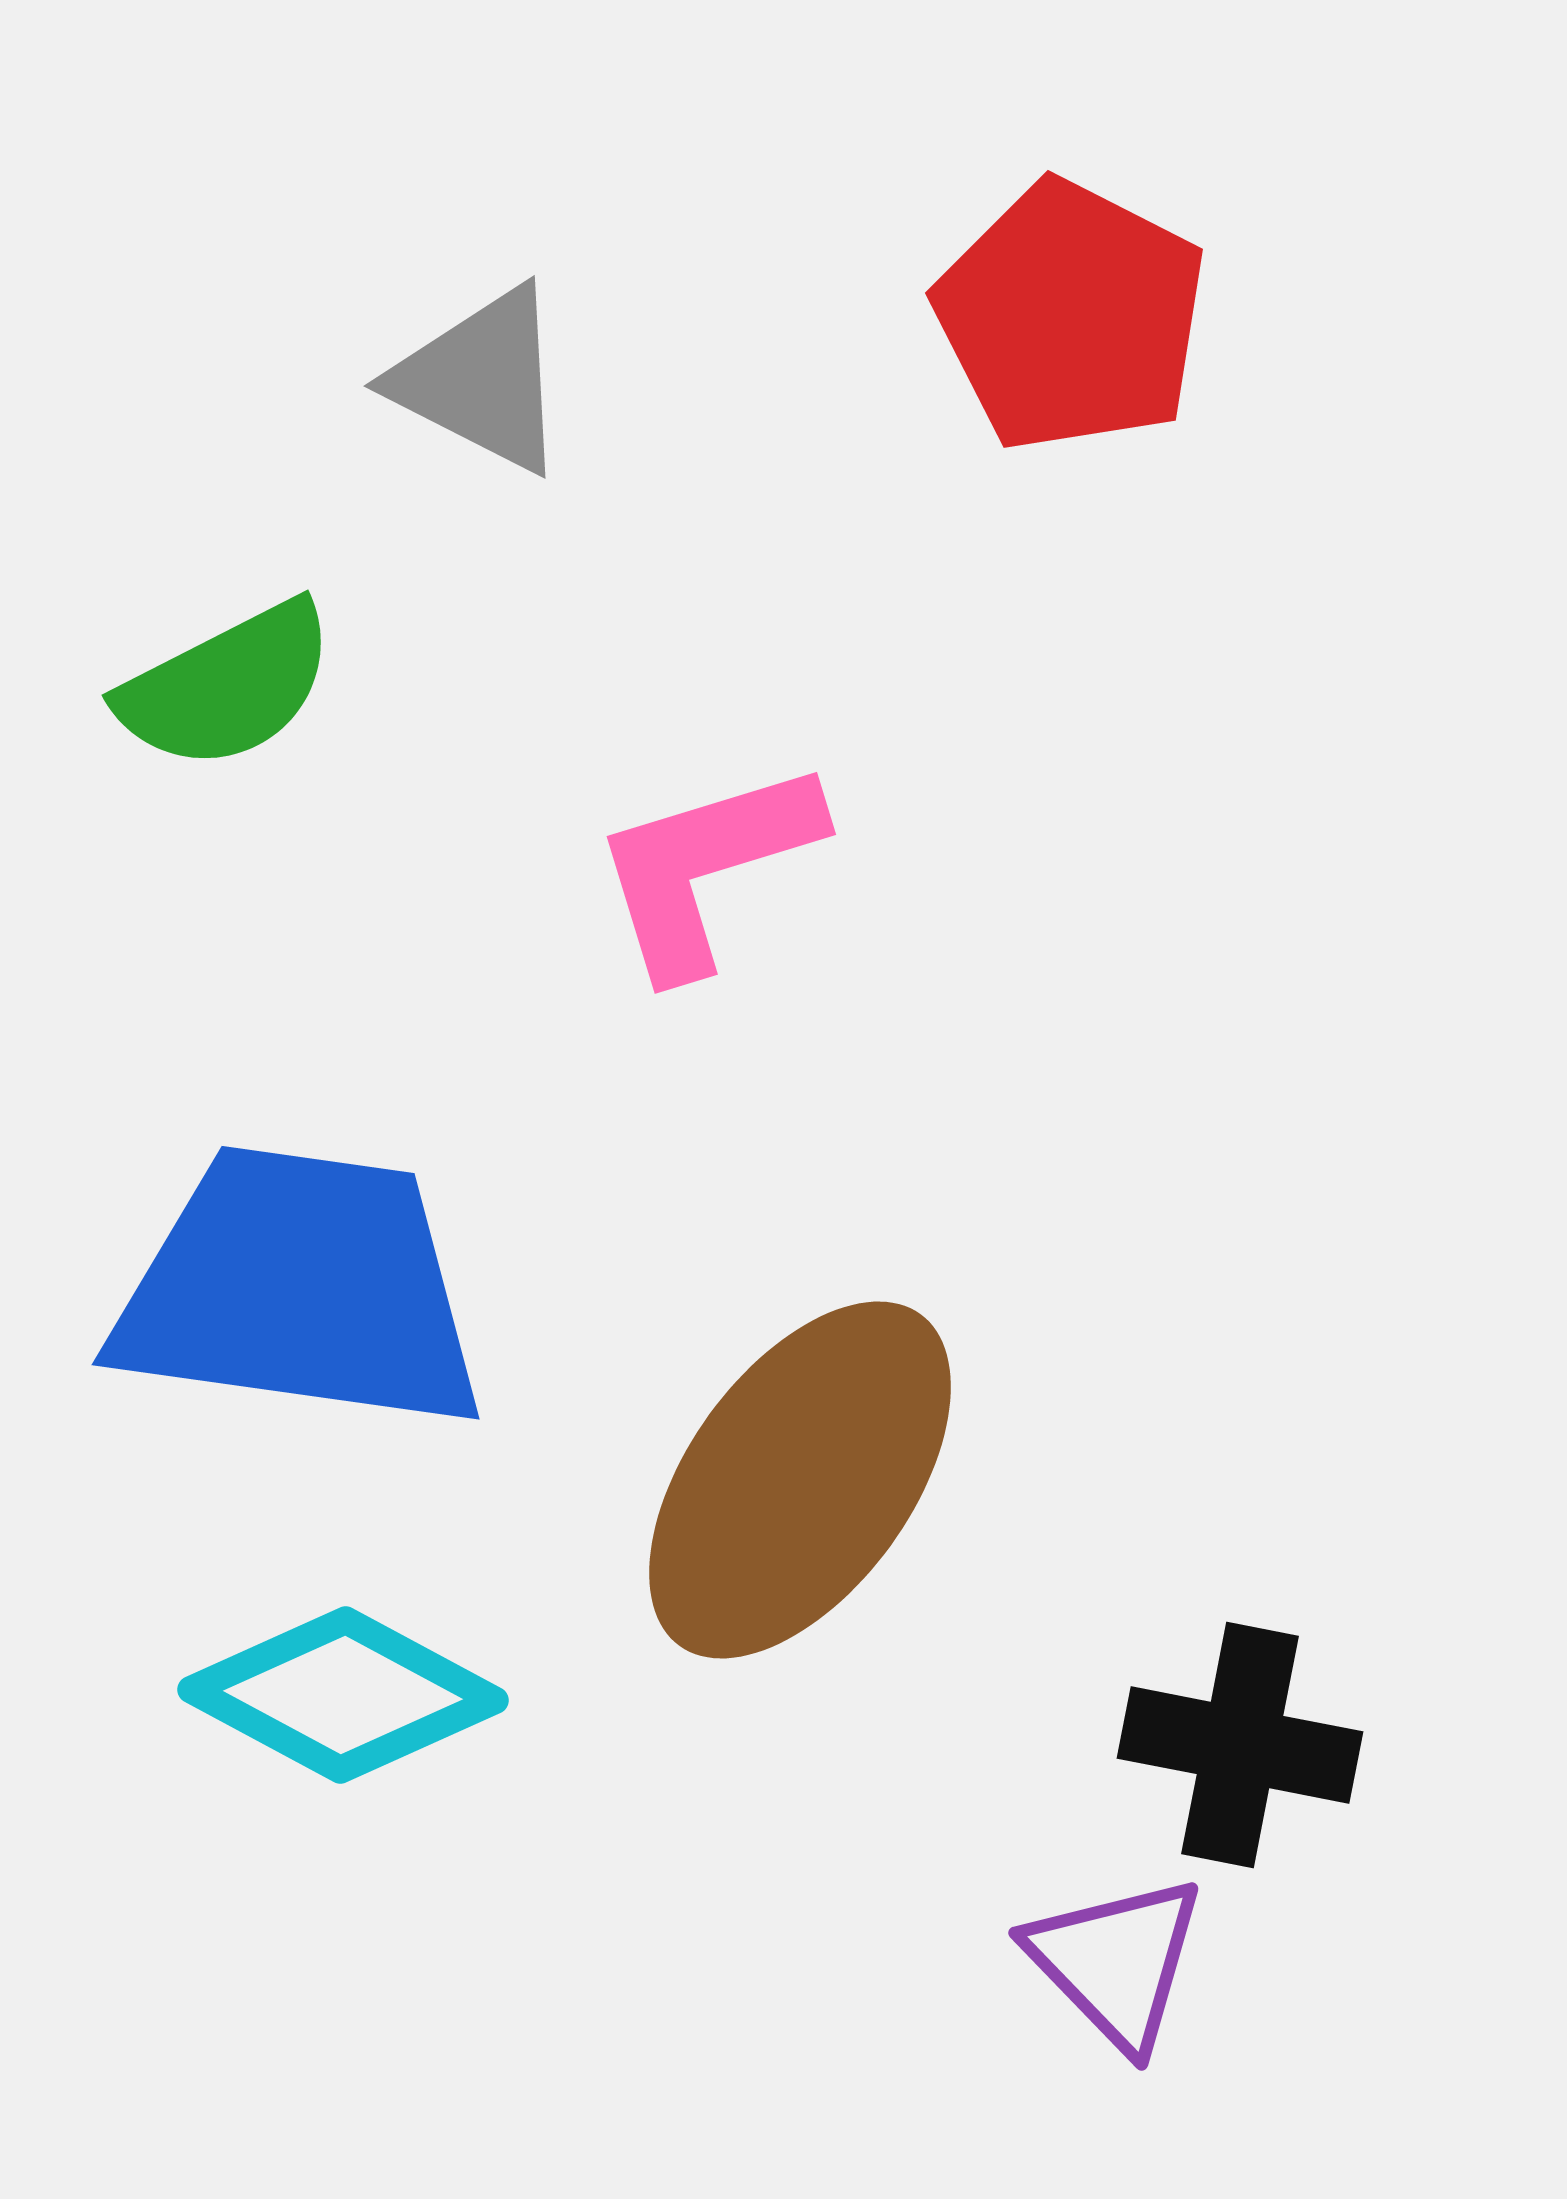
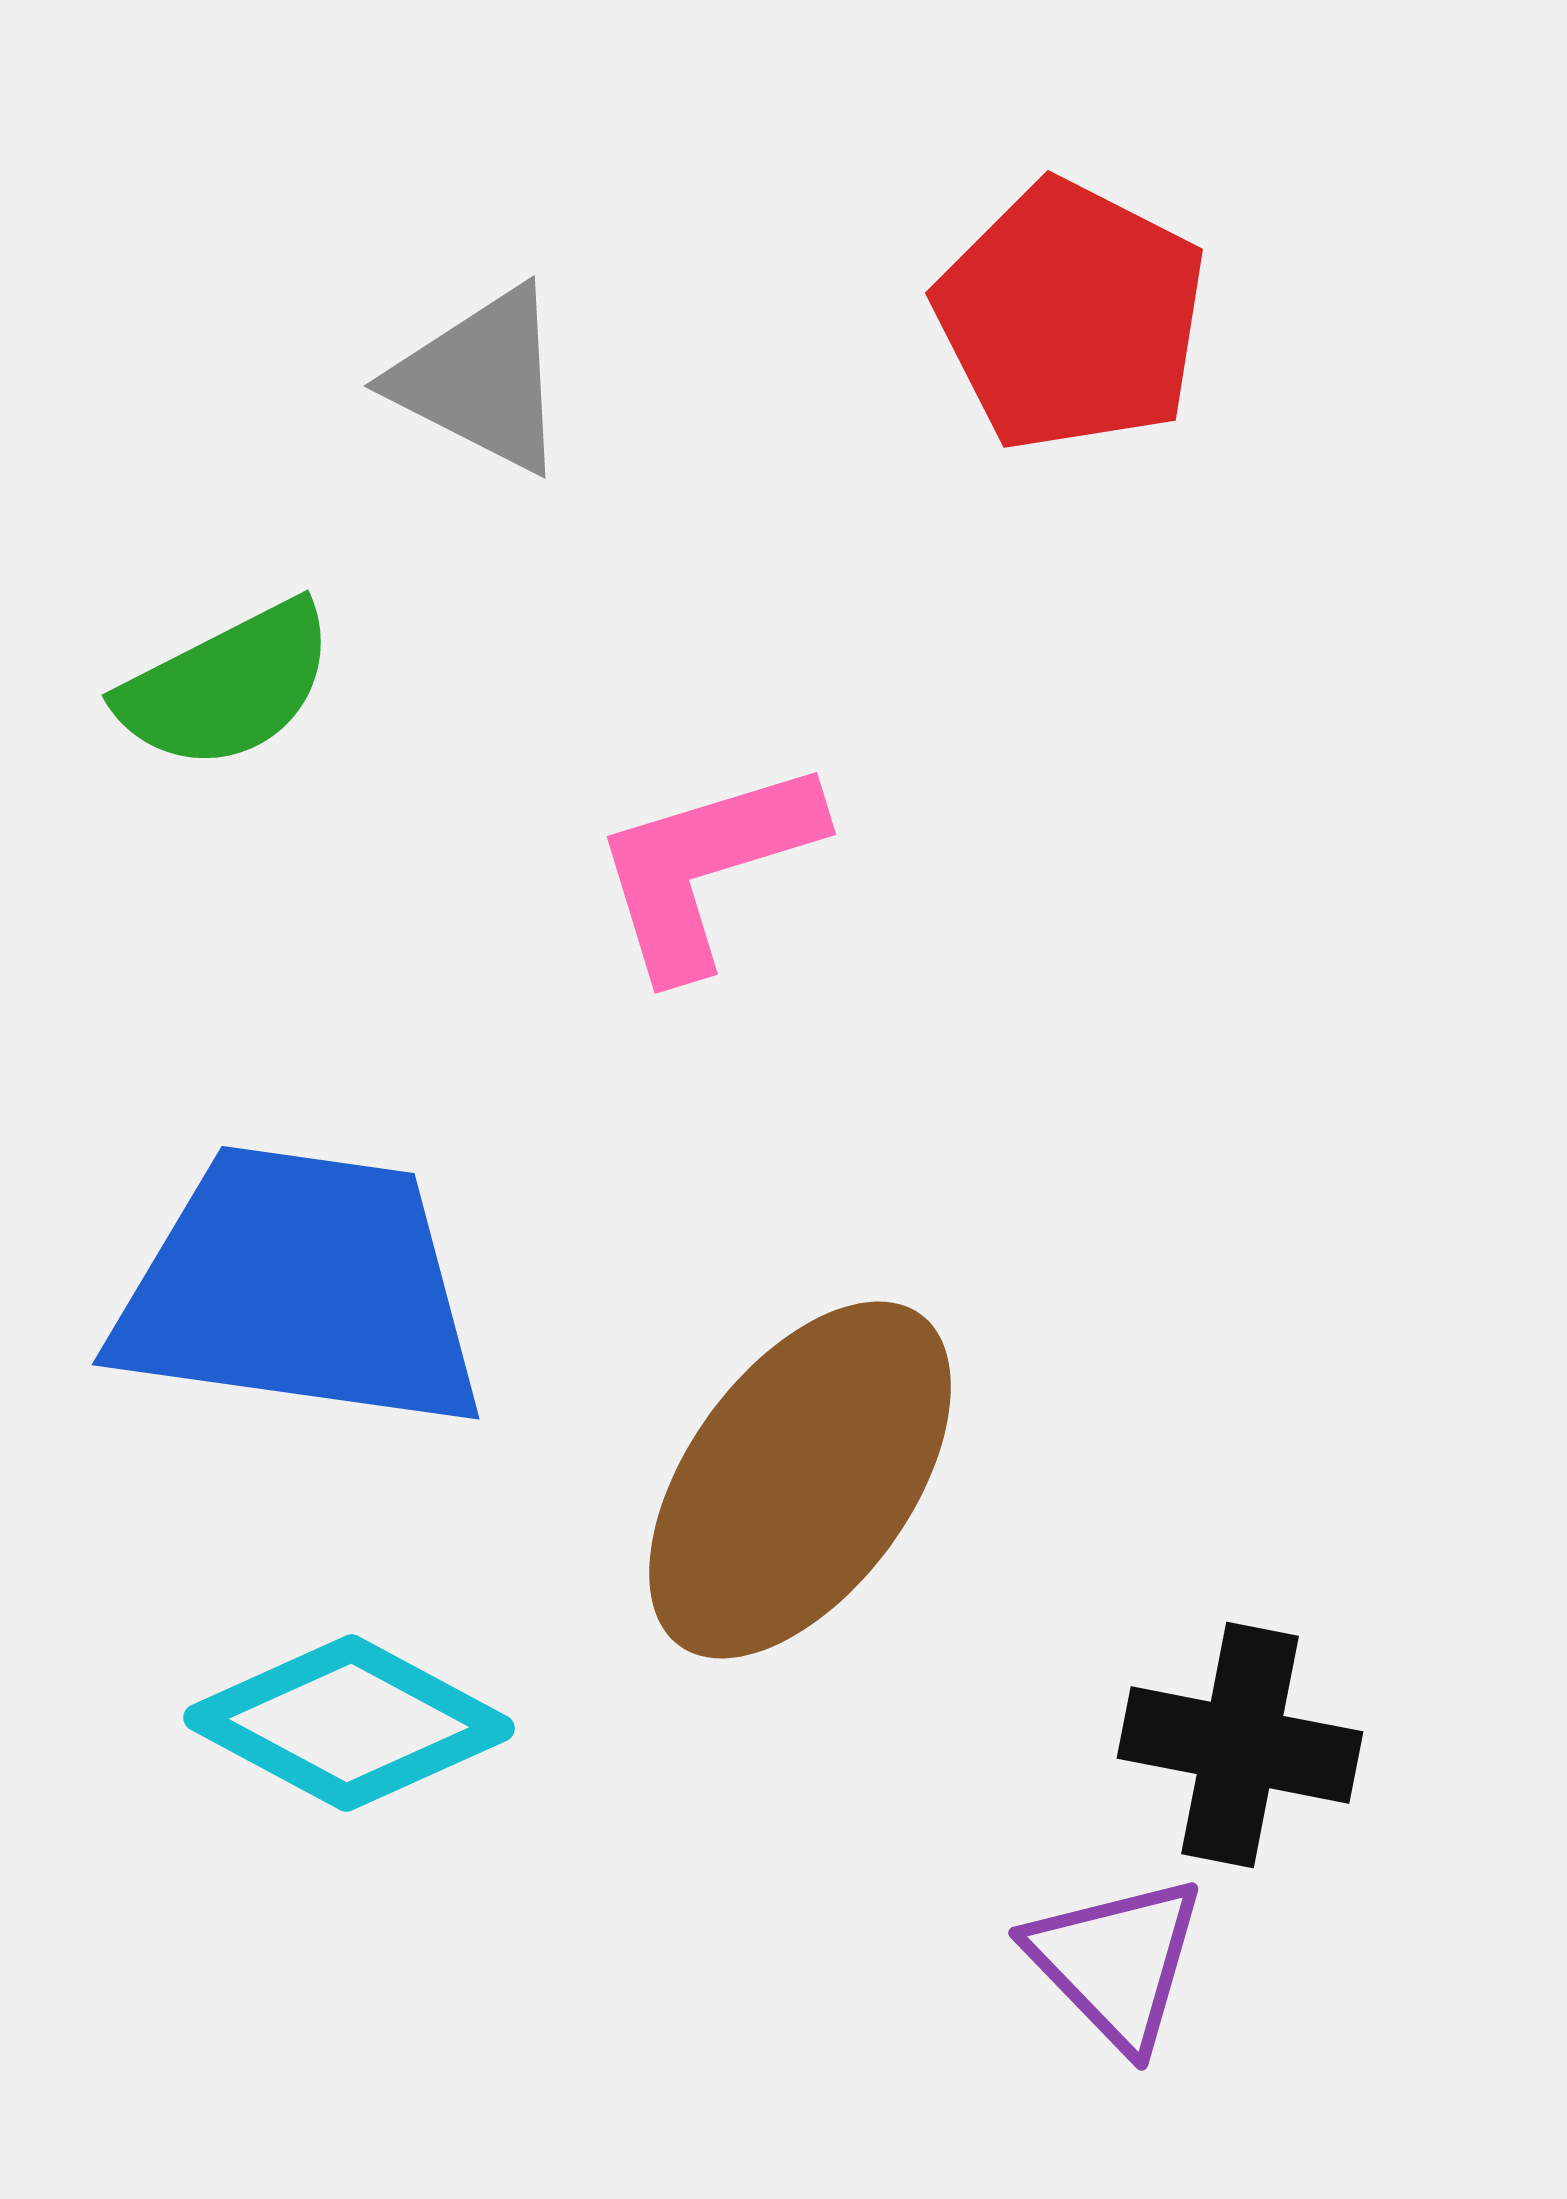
cyan diamond: moved 6 px right, 28 px down
